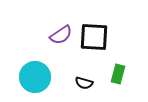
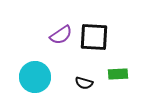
green rectangle: rotated 72 degrees clockwise
